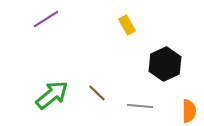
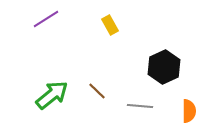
yellow rectangle: moved 17 px left
black hexagon: moved 1 px left, 3 px down
brown line: moved 2 px up
